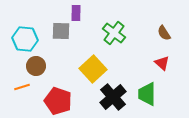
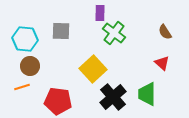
purple rectangle: moved 24 px right
brown semicircle: moved 1 px right, 1 px up
brown circle: moved 6 px left
red pentagon: rotated 12 degrees counterclockwise
